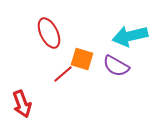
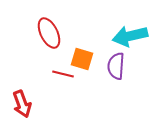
purple semicircle: rotated 64 degrees clockwise
red line: rotated 55 degrees clockwise
